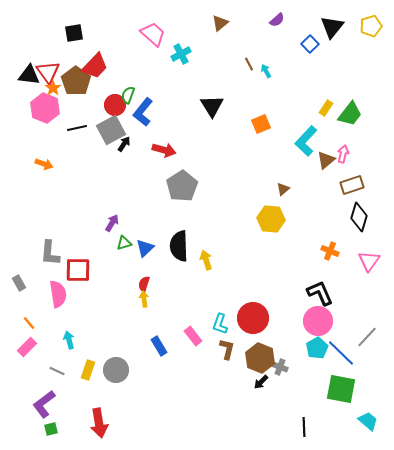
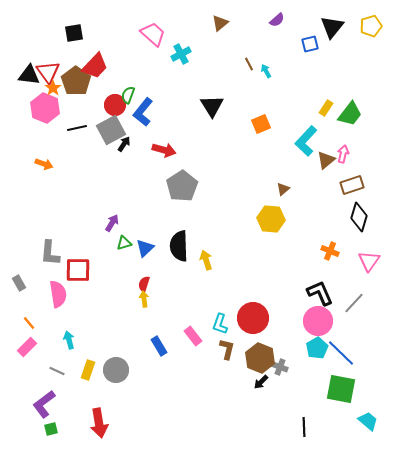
blue square at (310, 44): rotated 30 degrees clockwise
gray line at (367, 337): moved 13 px left, 34 px up
